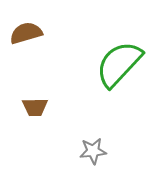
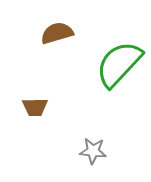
brown semicircle: moved 31 px right
gray star: rotated 12 degrees clockwise
